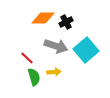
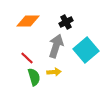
orange diamond: moved 15 px left, 3 px down
gray arrow: rotated 90 degrees counterclockwise
